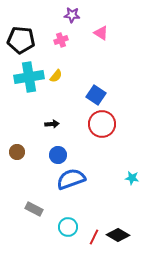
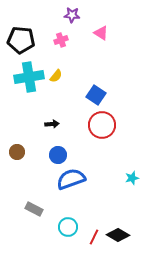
red circle: moved 1 px down
cyan star: rotated 24 degrees counterclockwise
